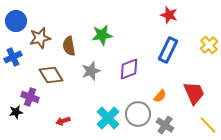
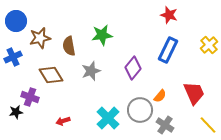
purple diamond: moved 4 px right, 1 px up; rotated 30 degrees counterclockwise
gray circle: moved 2 px right, 4 px up
